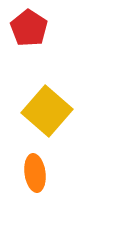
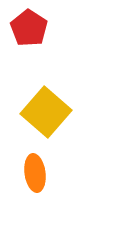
yellow square: moved 1 px left, 1 px down
